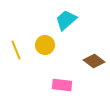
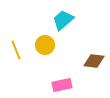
cyan trapezoid: moved 3 px left
brown diamond: rotated 30 degrees counterclockwise
pink rectangle: rotated 18 degrees counterclockwise
